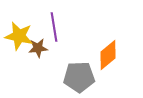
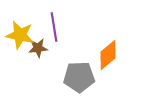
yellow star: moved 1 px right, 1 px up
